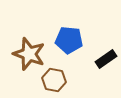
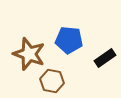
black rectangle: moved 1 px left, 1 px up
brown hexagon: moved 2 px left, 1 px down
